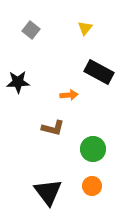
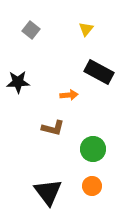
yellow triangle: moved 1 px right, 1 px down
